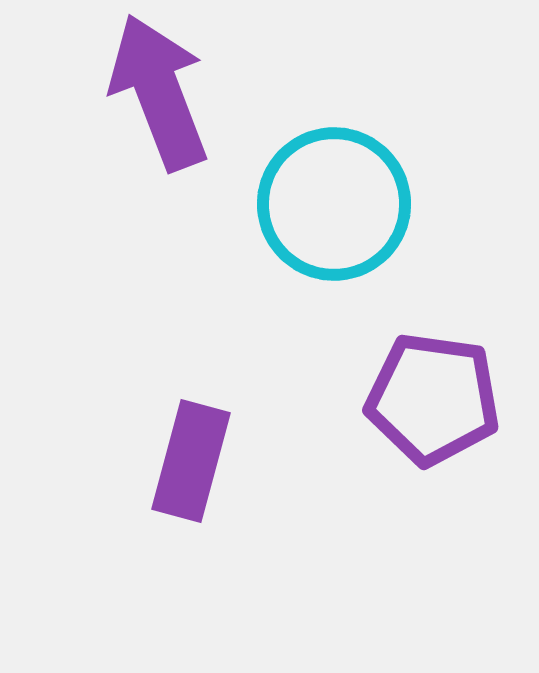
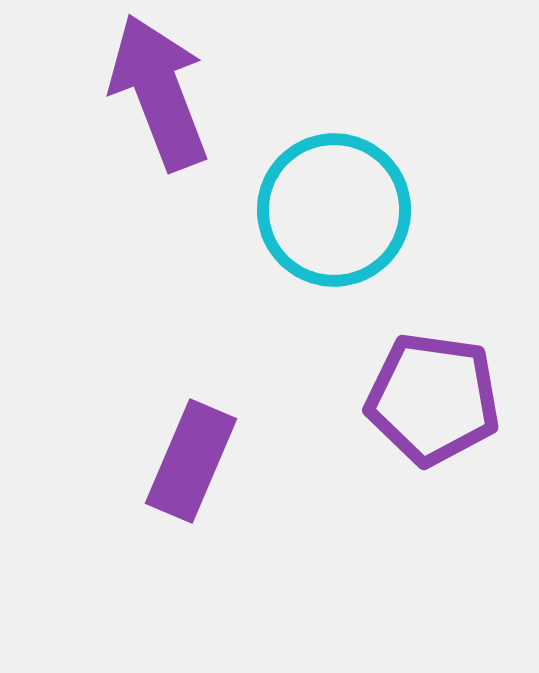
cyan circle: moved 6 px down
purple rectangle: rotated 8 degrees clockwise
